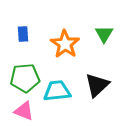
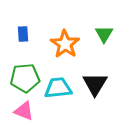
black triangle: moved 2 px left, 1 px up; rotated 16 degrees counterclockwise
cyan trapezoid: moved 1 px right, 3 px up
